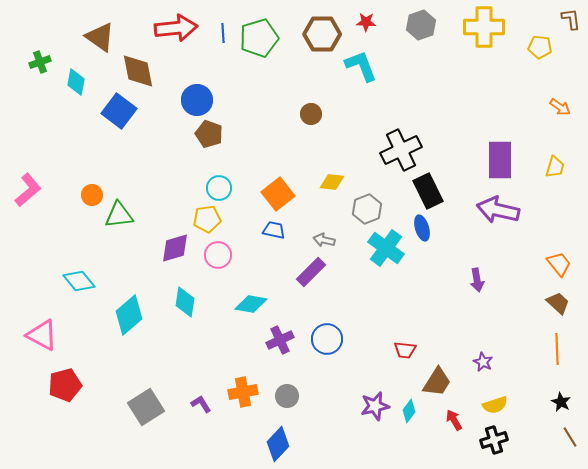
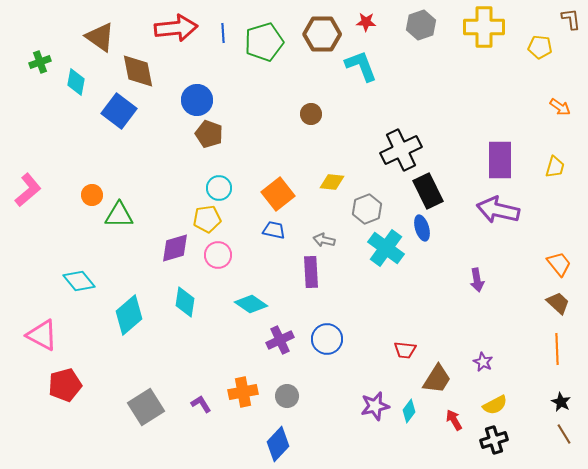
green pentagon at (259, 38): moved 5 px right, 4 px down
green triangle at (119, 215): rotated 8 degrees clockwise
purple rectangle at (311, 272): rotated 48 degrees counterclockwise
cyan diamond at (251, 304): rotated 24 degrees clockwise
brown trapezoid at (437, 382): moved 3 px up
yellow semicircle at (495, 405): rotated 10 degrees counterclockwise
brown line at (570, 437): moved 6 px left, 3 px up
